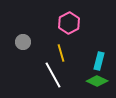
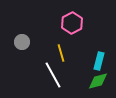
pink hexagon: moved 3 px right
gray circle: moved 1 px left
green diamond: moved 1 px right; rotated 40 degrees counterclockwise
